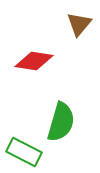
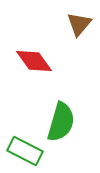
red diamond: rotated 45 degrees clockwise
green rectangle: moved 1 px right, 1 px up
